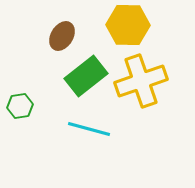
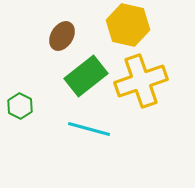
yellow hexagon: rotated 12 degrees clockwise
green hexagon: rotated 25 degrees counterclockwise
